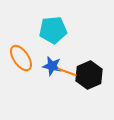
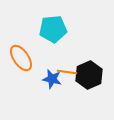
cyan pentagon: moved 1 px up
blue star: moved 13 px down
orange line: rotated 12 degrees counterclockwise
